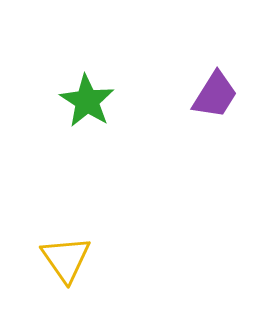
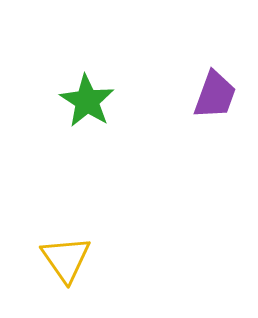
purple trapezoid: rotated 12 degrees counterclockwise
